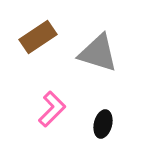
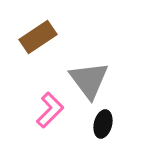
gray triangle: moved 9 px left, 27 px down; rotated 36 degrees clockwise
pink L-shape: moved 2 px left, 1 px down
